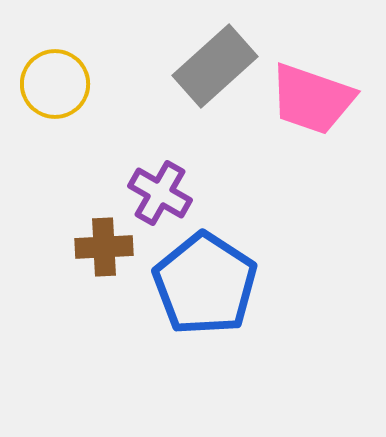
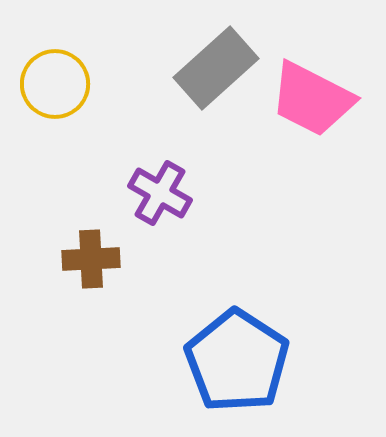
gray rectangle: moved 1 px right, 2 px down
pink trapezoid: rotated 8 degrees clockwise
brown cross: moved 13 px left, 12 px down
blue pentagon: moved 32 px right, 77 px down
